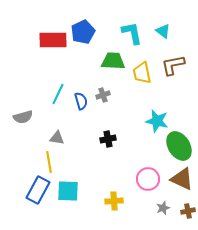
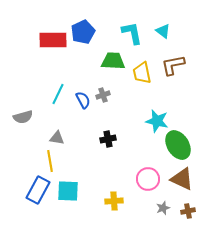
blue semicircle: moved 2 px right, 1 px up; rotated 12 degrees counterclockwise
green ellipse: moved 1 px left, 1 px up
yellow line: moved 1 px right, 1 px up
